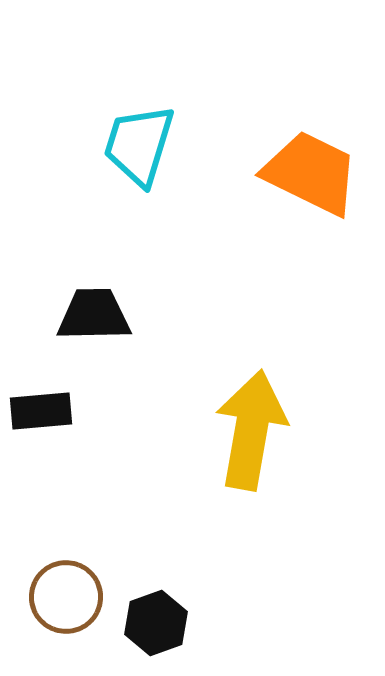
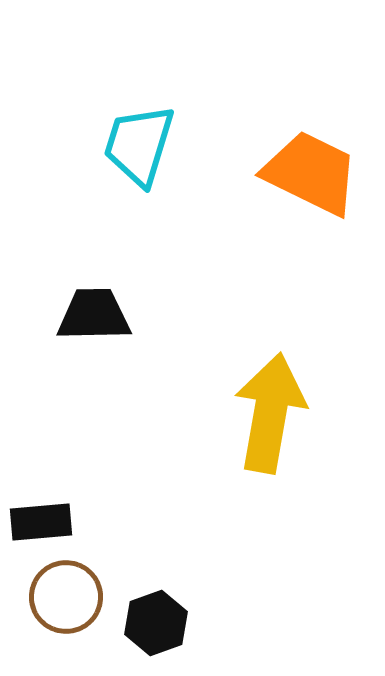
black rectangle: moved 111 px down
yellow arrow: moved 19 px right, 17 px up
